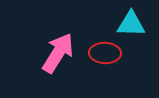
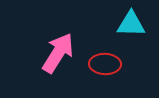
red ellipse: moved 11 px down
